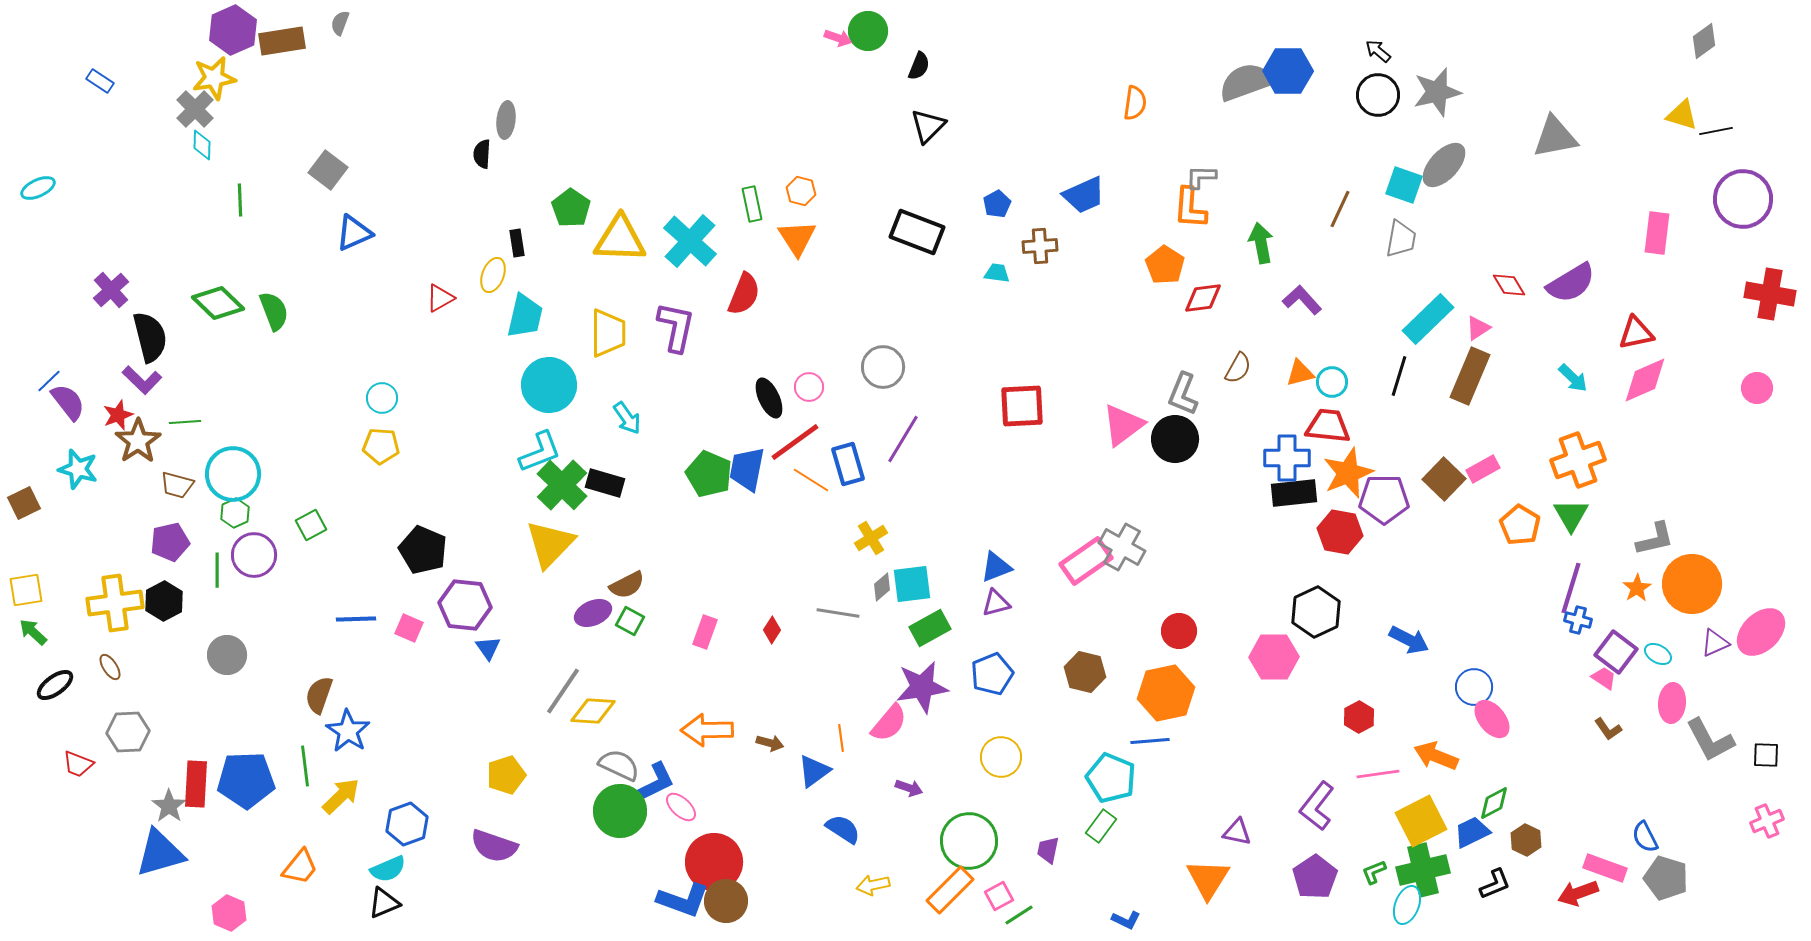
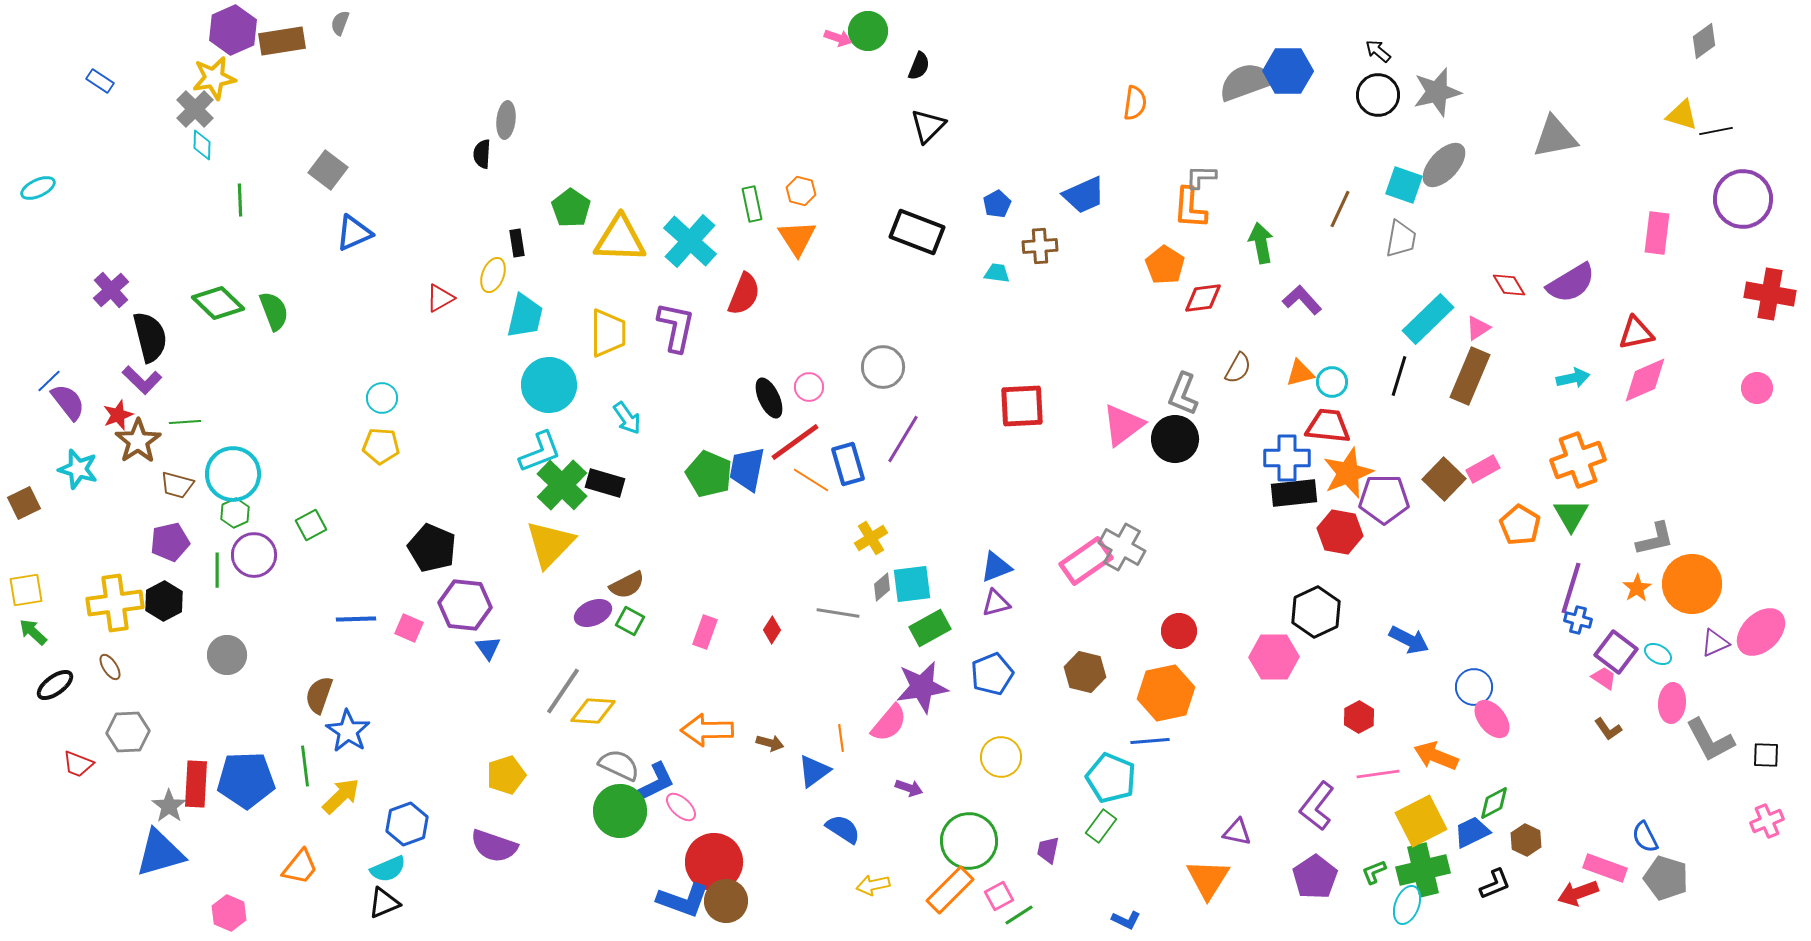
cyan arrow at (1573, 378): rotated 56 degrees counterclockwise
black pentagon at (423, 550): moved 9 px right, 2 px up
